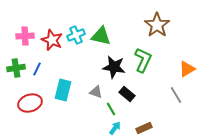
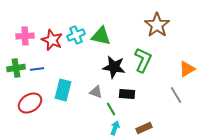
blue line: rotated 56 degrees clockwise
black rectangle: rotated 35 degrees counterclockwise
red ellipse: rotated 15 degrees counterclockwise
cyan arrow: rotated 16 degrees counterclockwise
